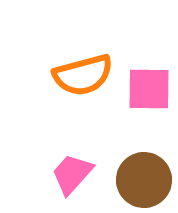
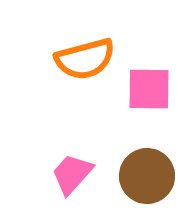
orange semicircle: moved 2 px right, 16 px up
brown circle: moved 3 px right, 4 px up
